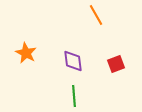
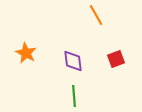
red square: moved 5 px up
